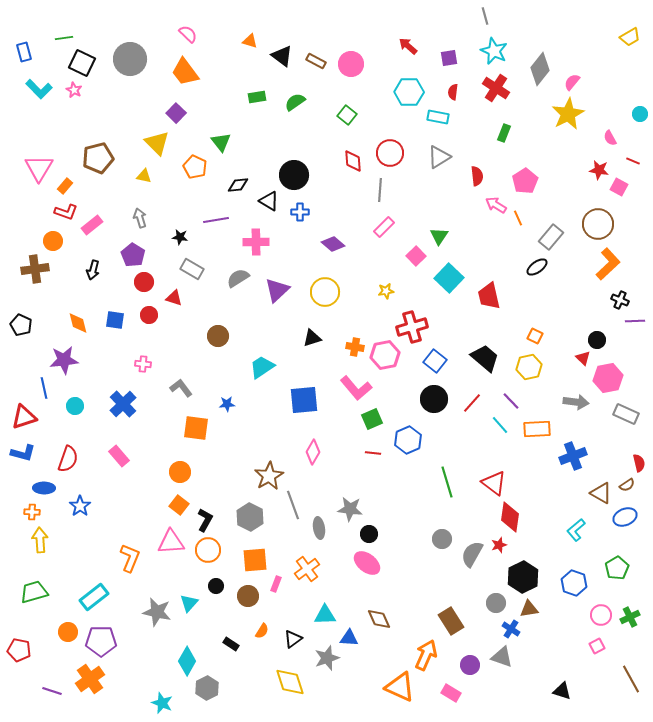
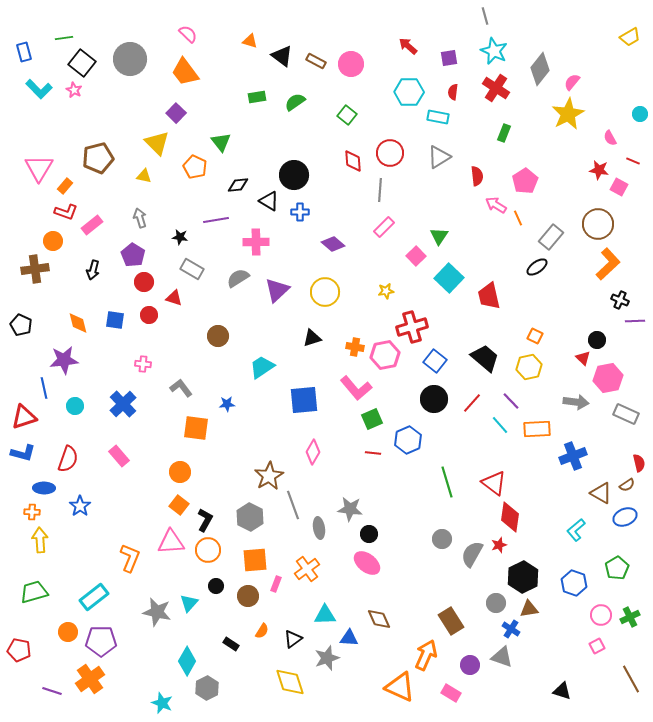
black square at (82, 63): rotated 12 degrees clockwise
